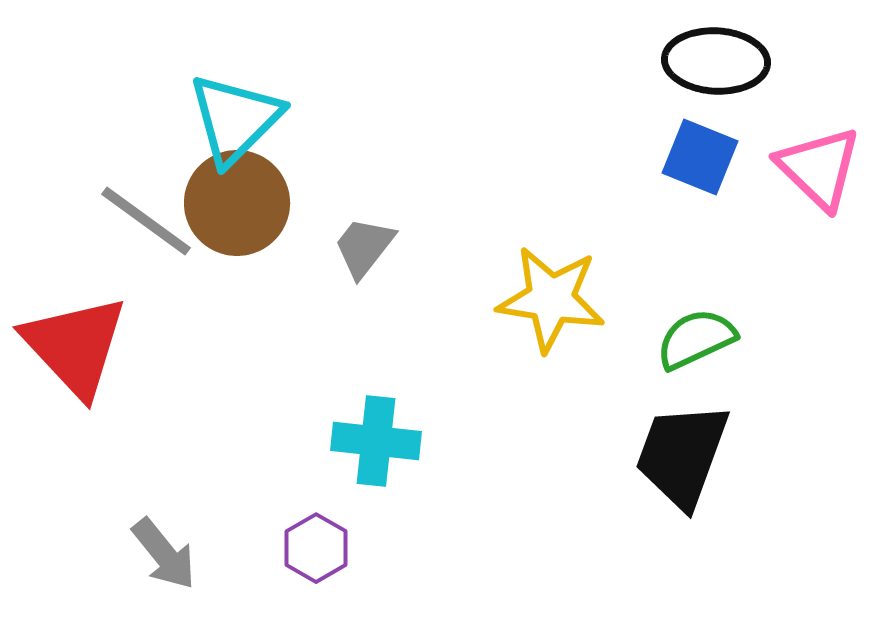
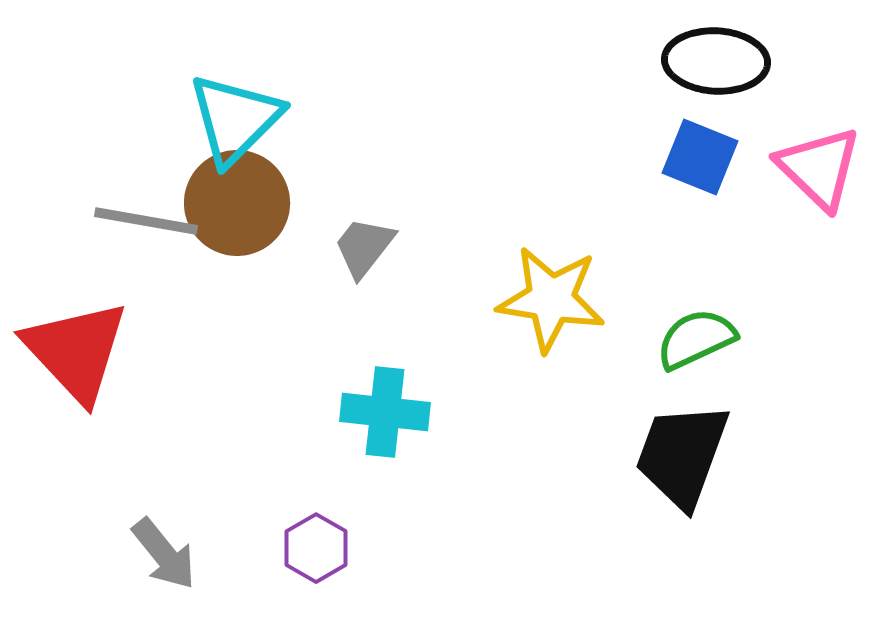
gray line: rotated 26 degrees counterclockwise
red triangle: moved 1 px right, 5 px down
cyan cross: moved 9 px right, 29 px up
